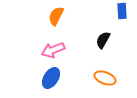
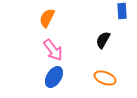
orange semicircle: moved 9 px left, 2 px down
pink arrow: rotated 105 degrees counterclockwise
blue ellipse: moved 3 px right, 1 px up
